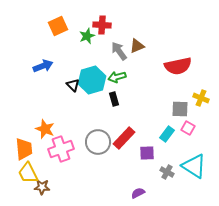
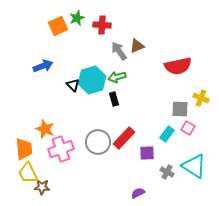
green star: moved 10 px left, 18 px up
